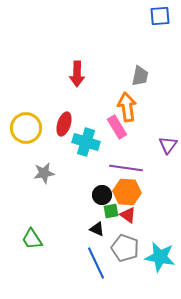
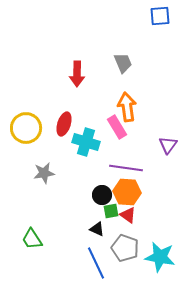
gray trapezoid: moved 17 px left, 13 px up; rotated 35 degrees counterclockwise
